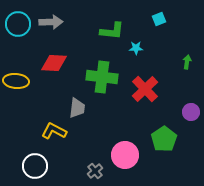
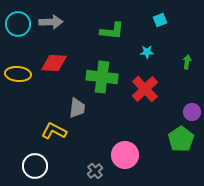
cyan square: moved 1 px right, 1 px down
cyan star: moved 11 px right, 4 px down
yellow ellipse: moved 2 px right, 7 px up
purple circle: moved 1 px right
green pentagon: moved 17 px right
